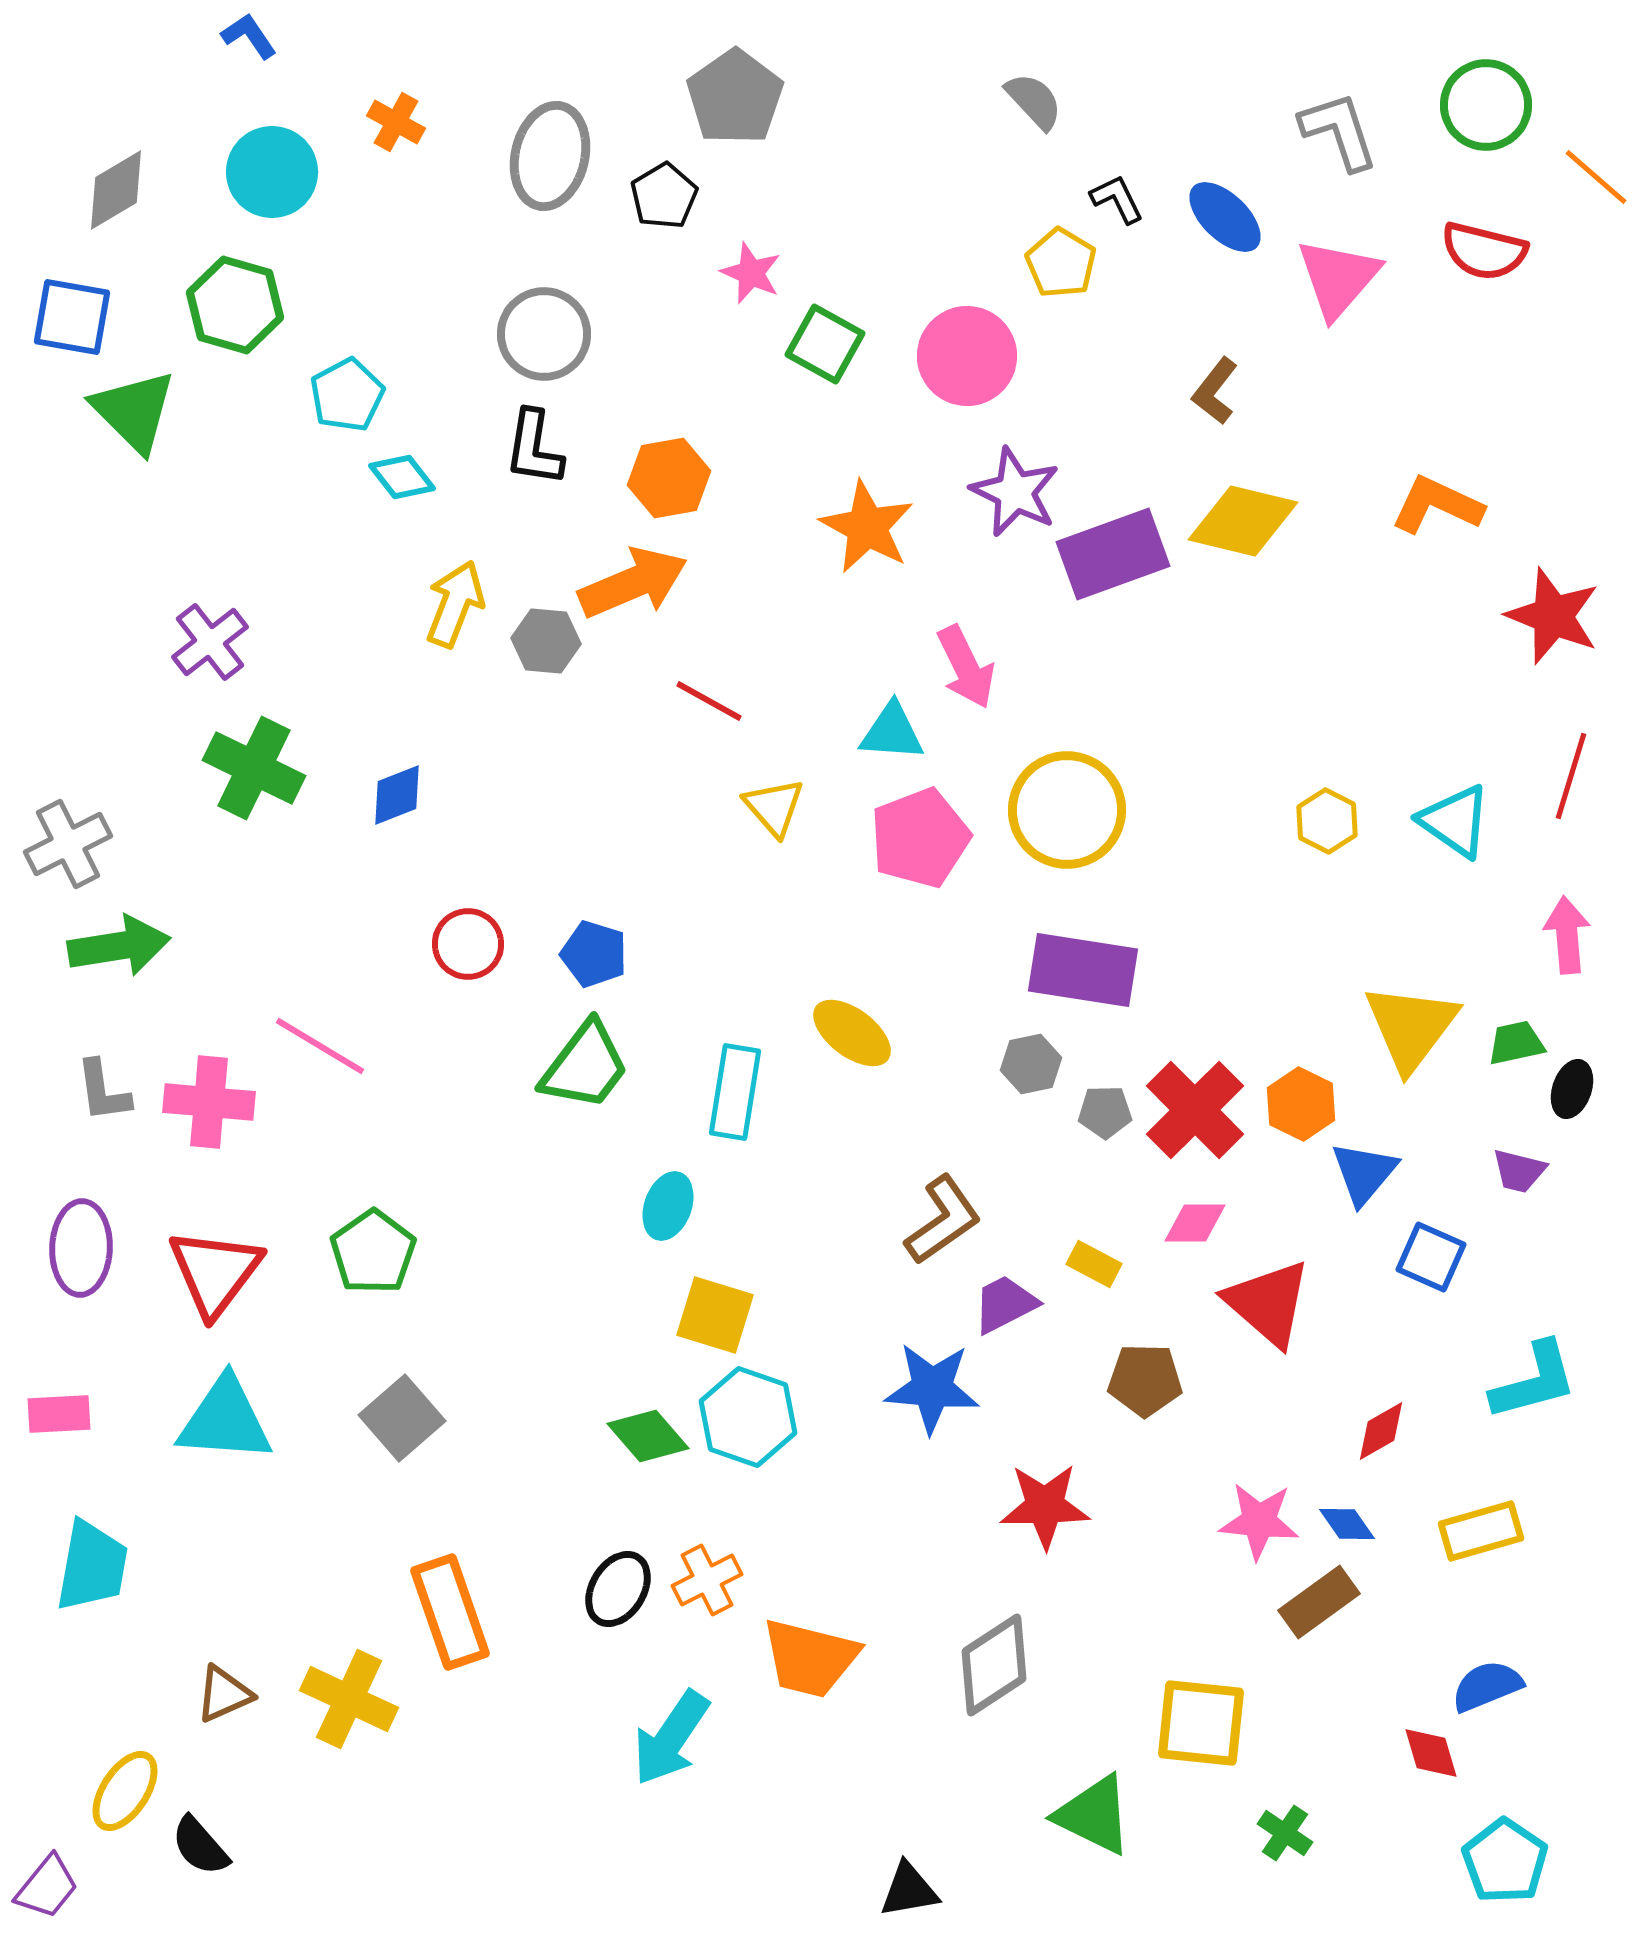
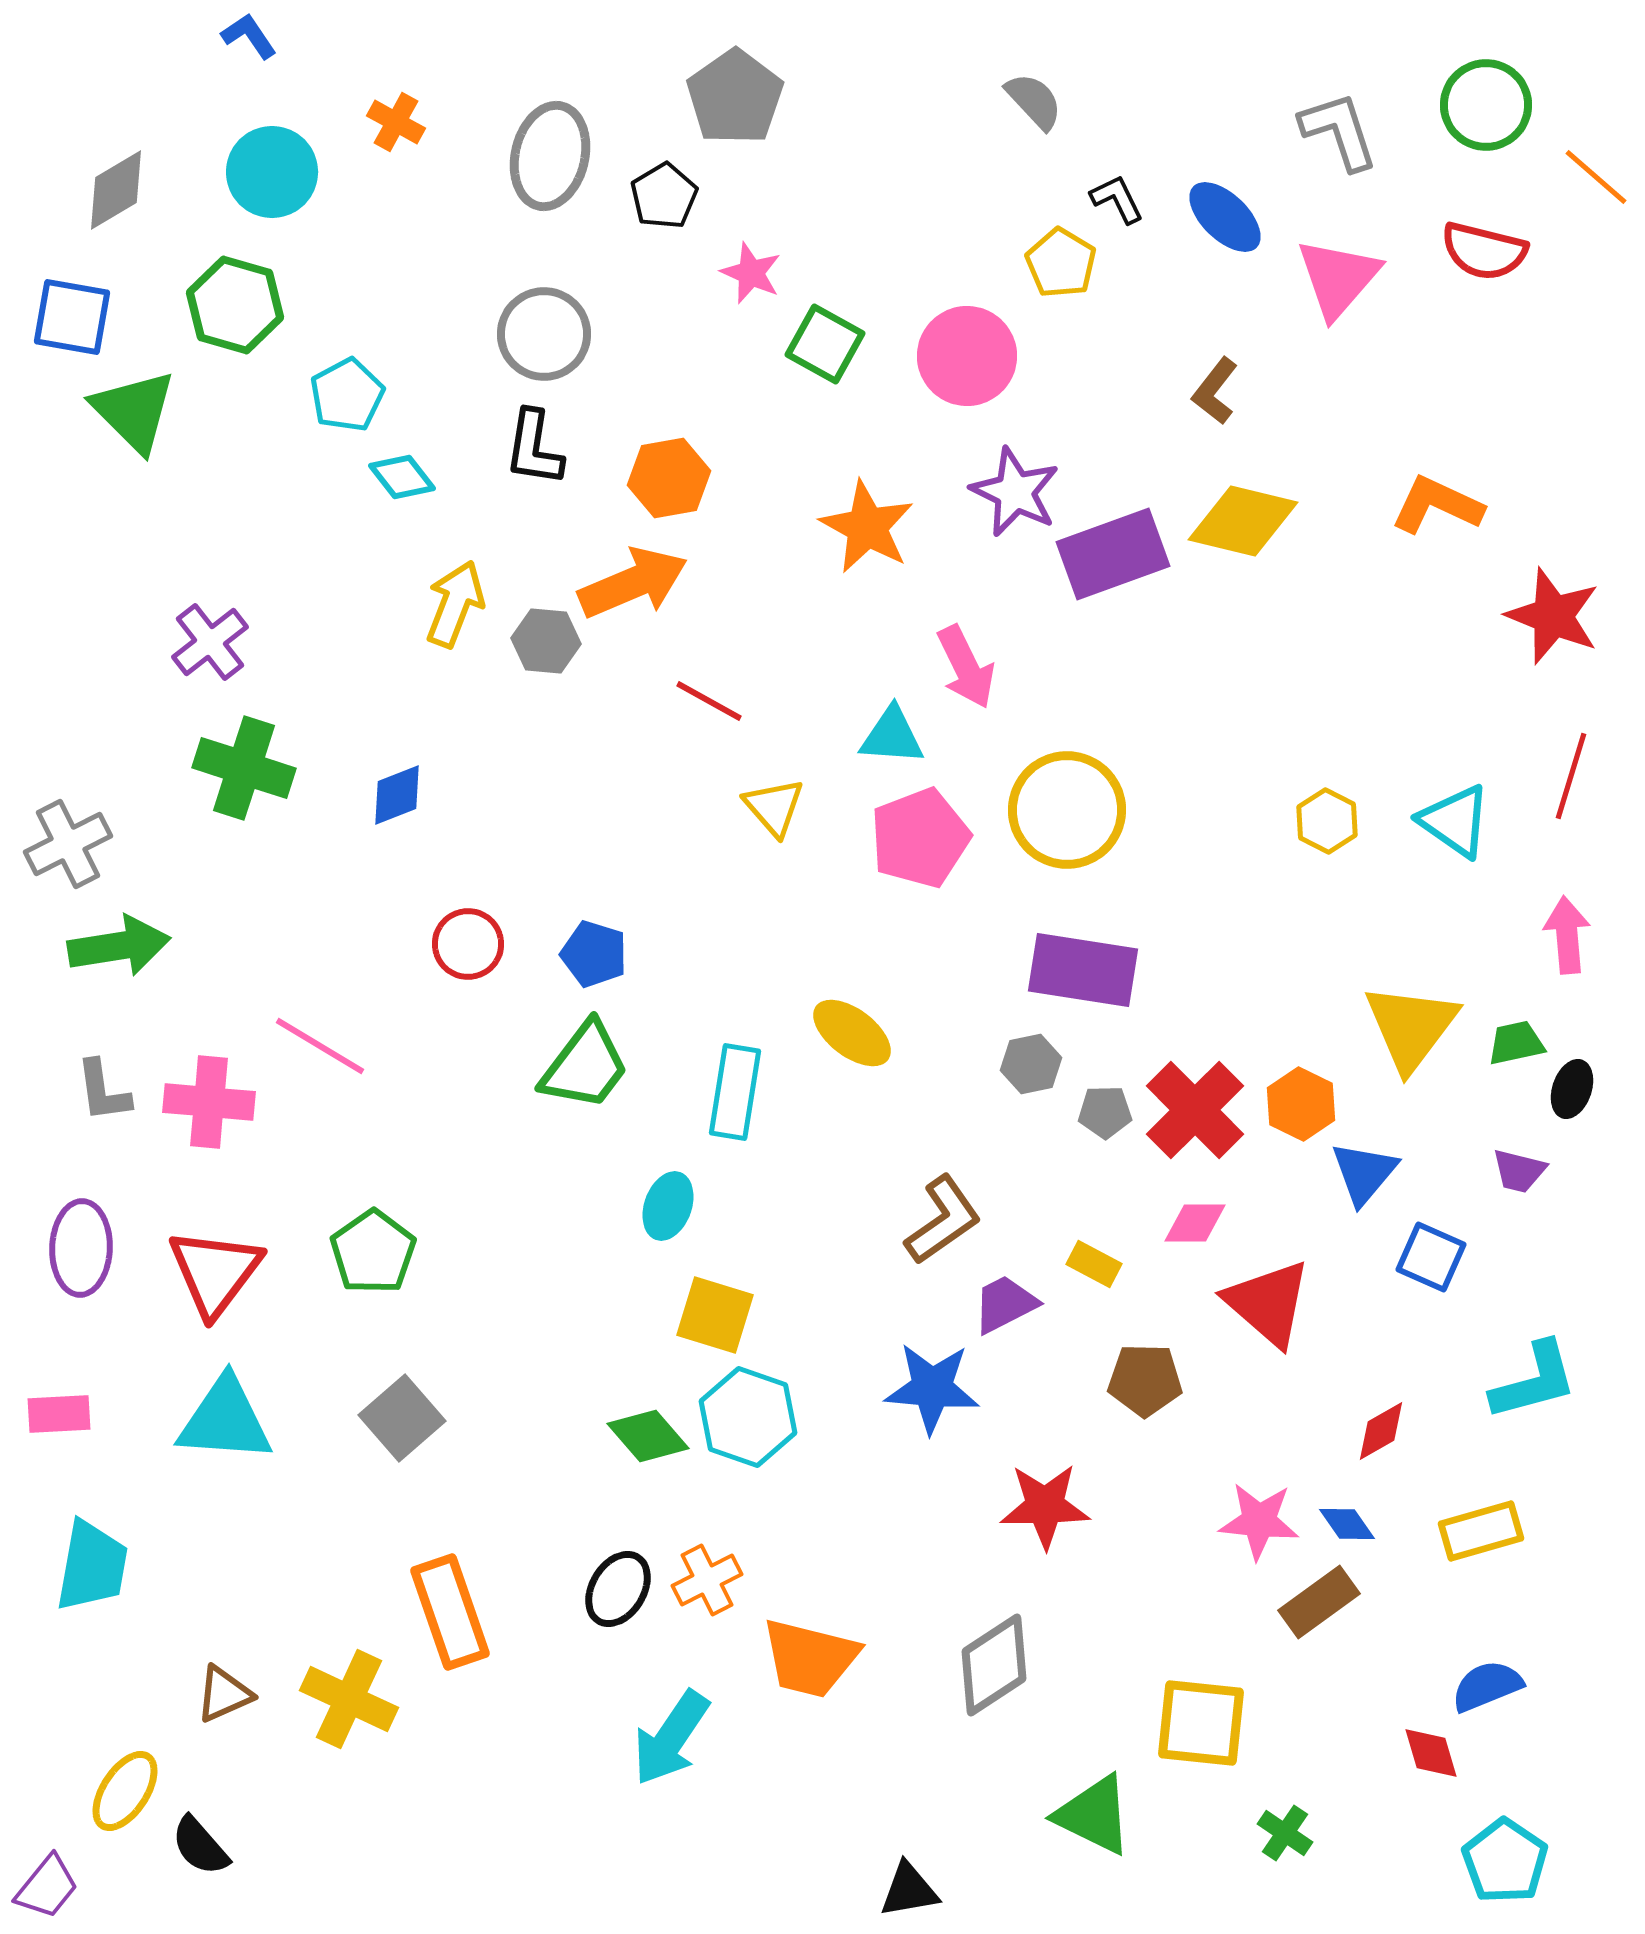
cyan triangle at (892, 732): moved 4 px down
green cross at (254, 768): moved 10 px left; rotated 8 degrees counterclockwise
